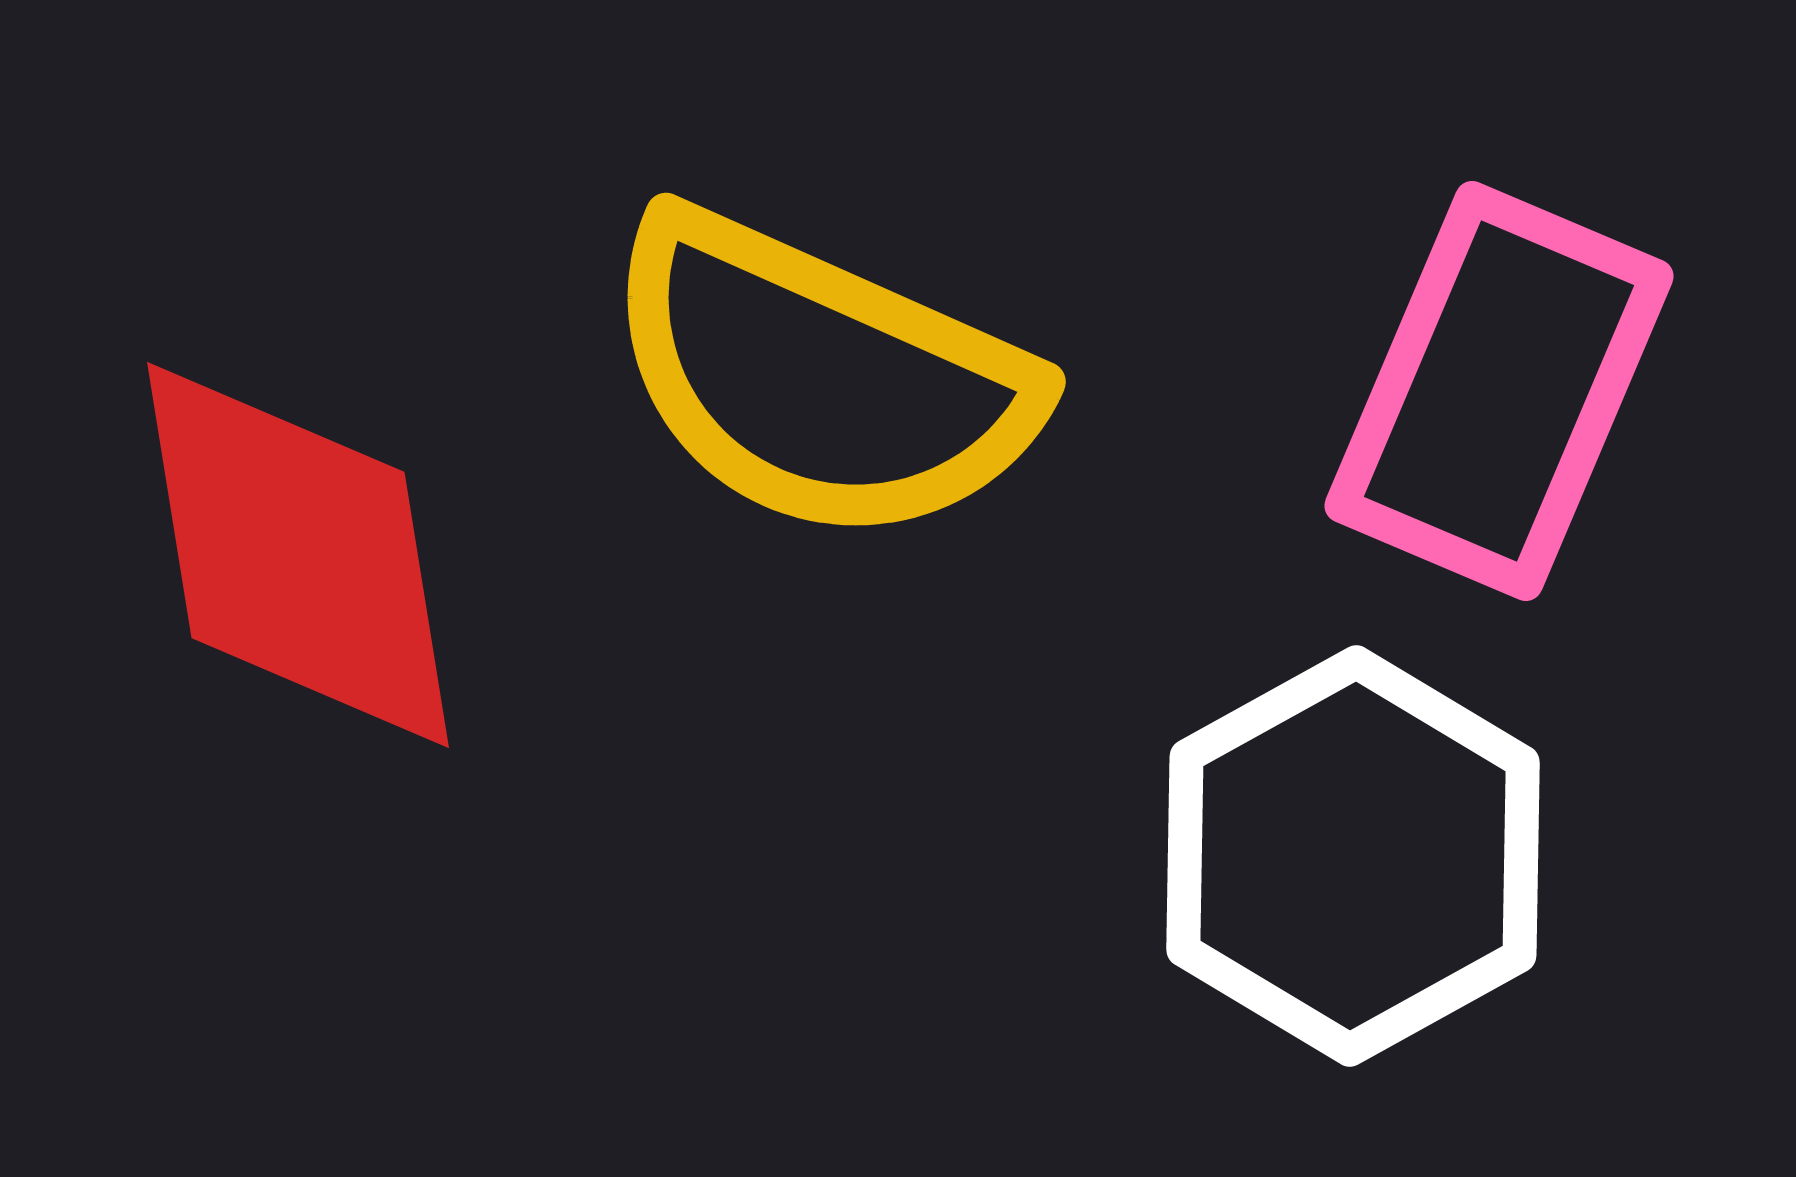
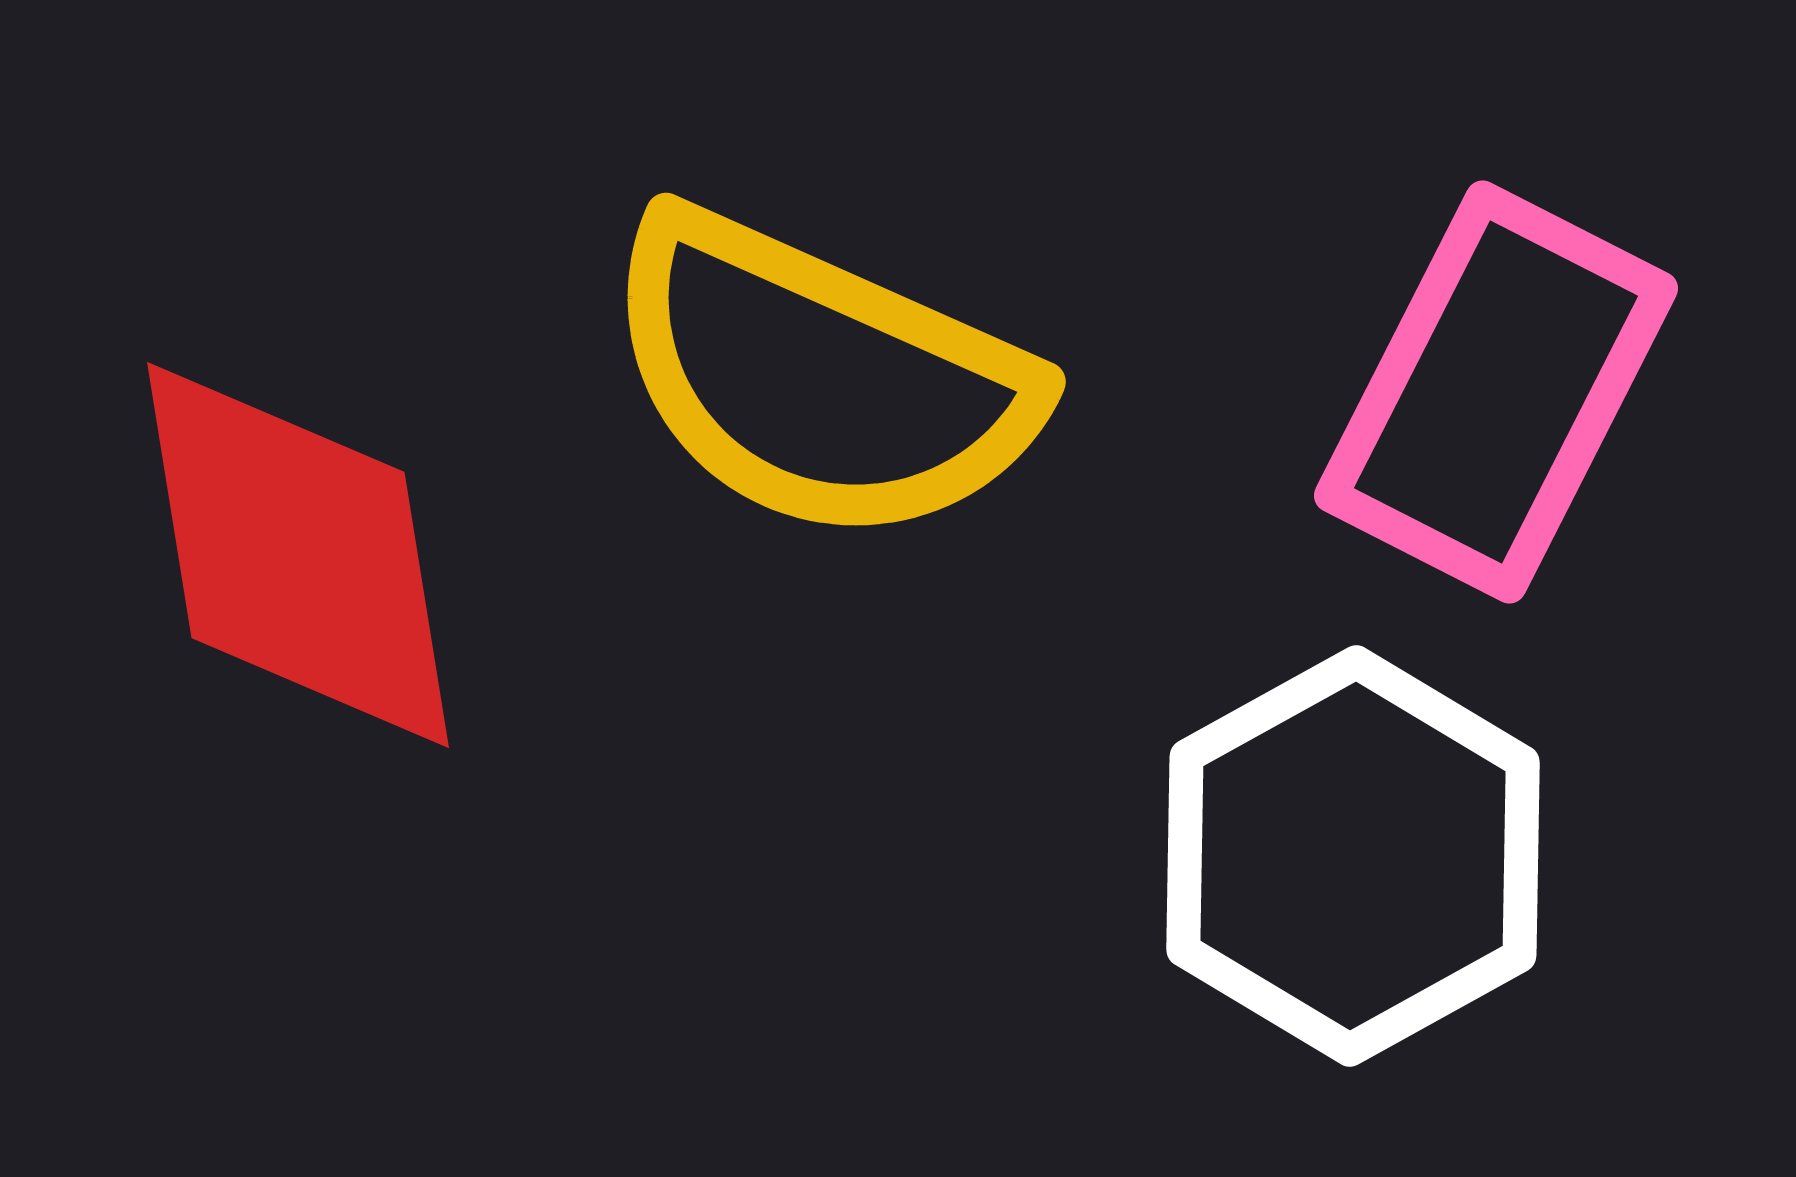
pink rectangle: moved 3 px left, 1 px down; rotated 4 degrees clockwise
